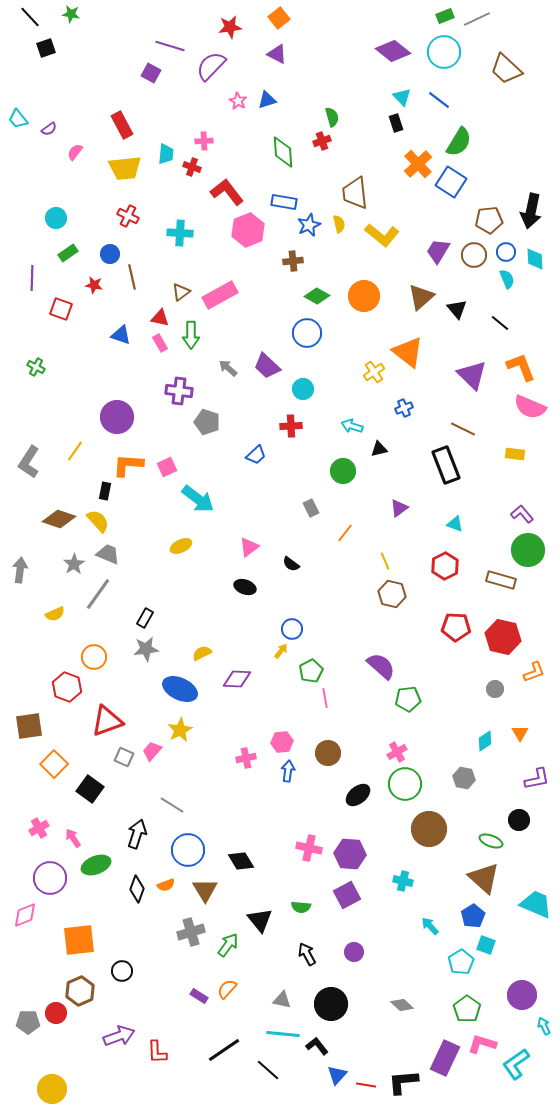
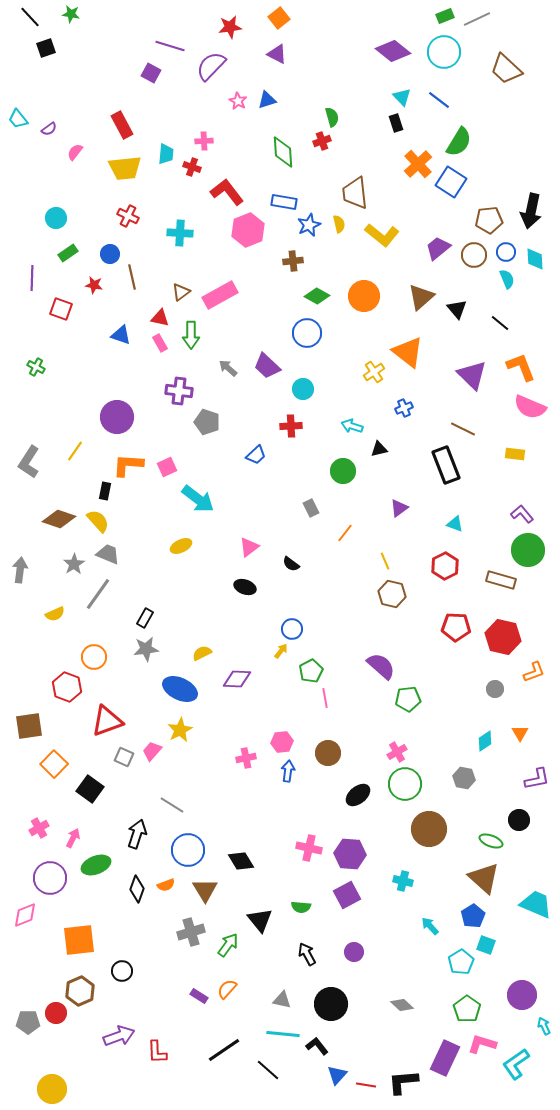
purple trapezoid at (438, 251): moved 3 px up; rotated 20 degrees clockwise
pink arrow at (73, 838): rotated 60 degrees clockwise
